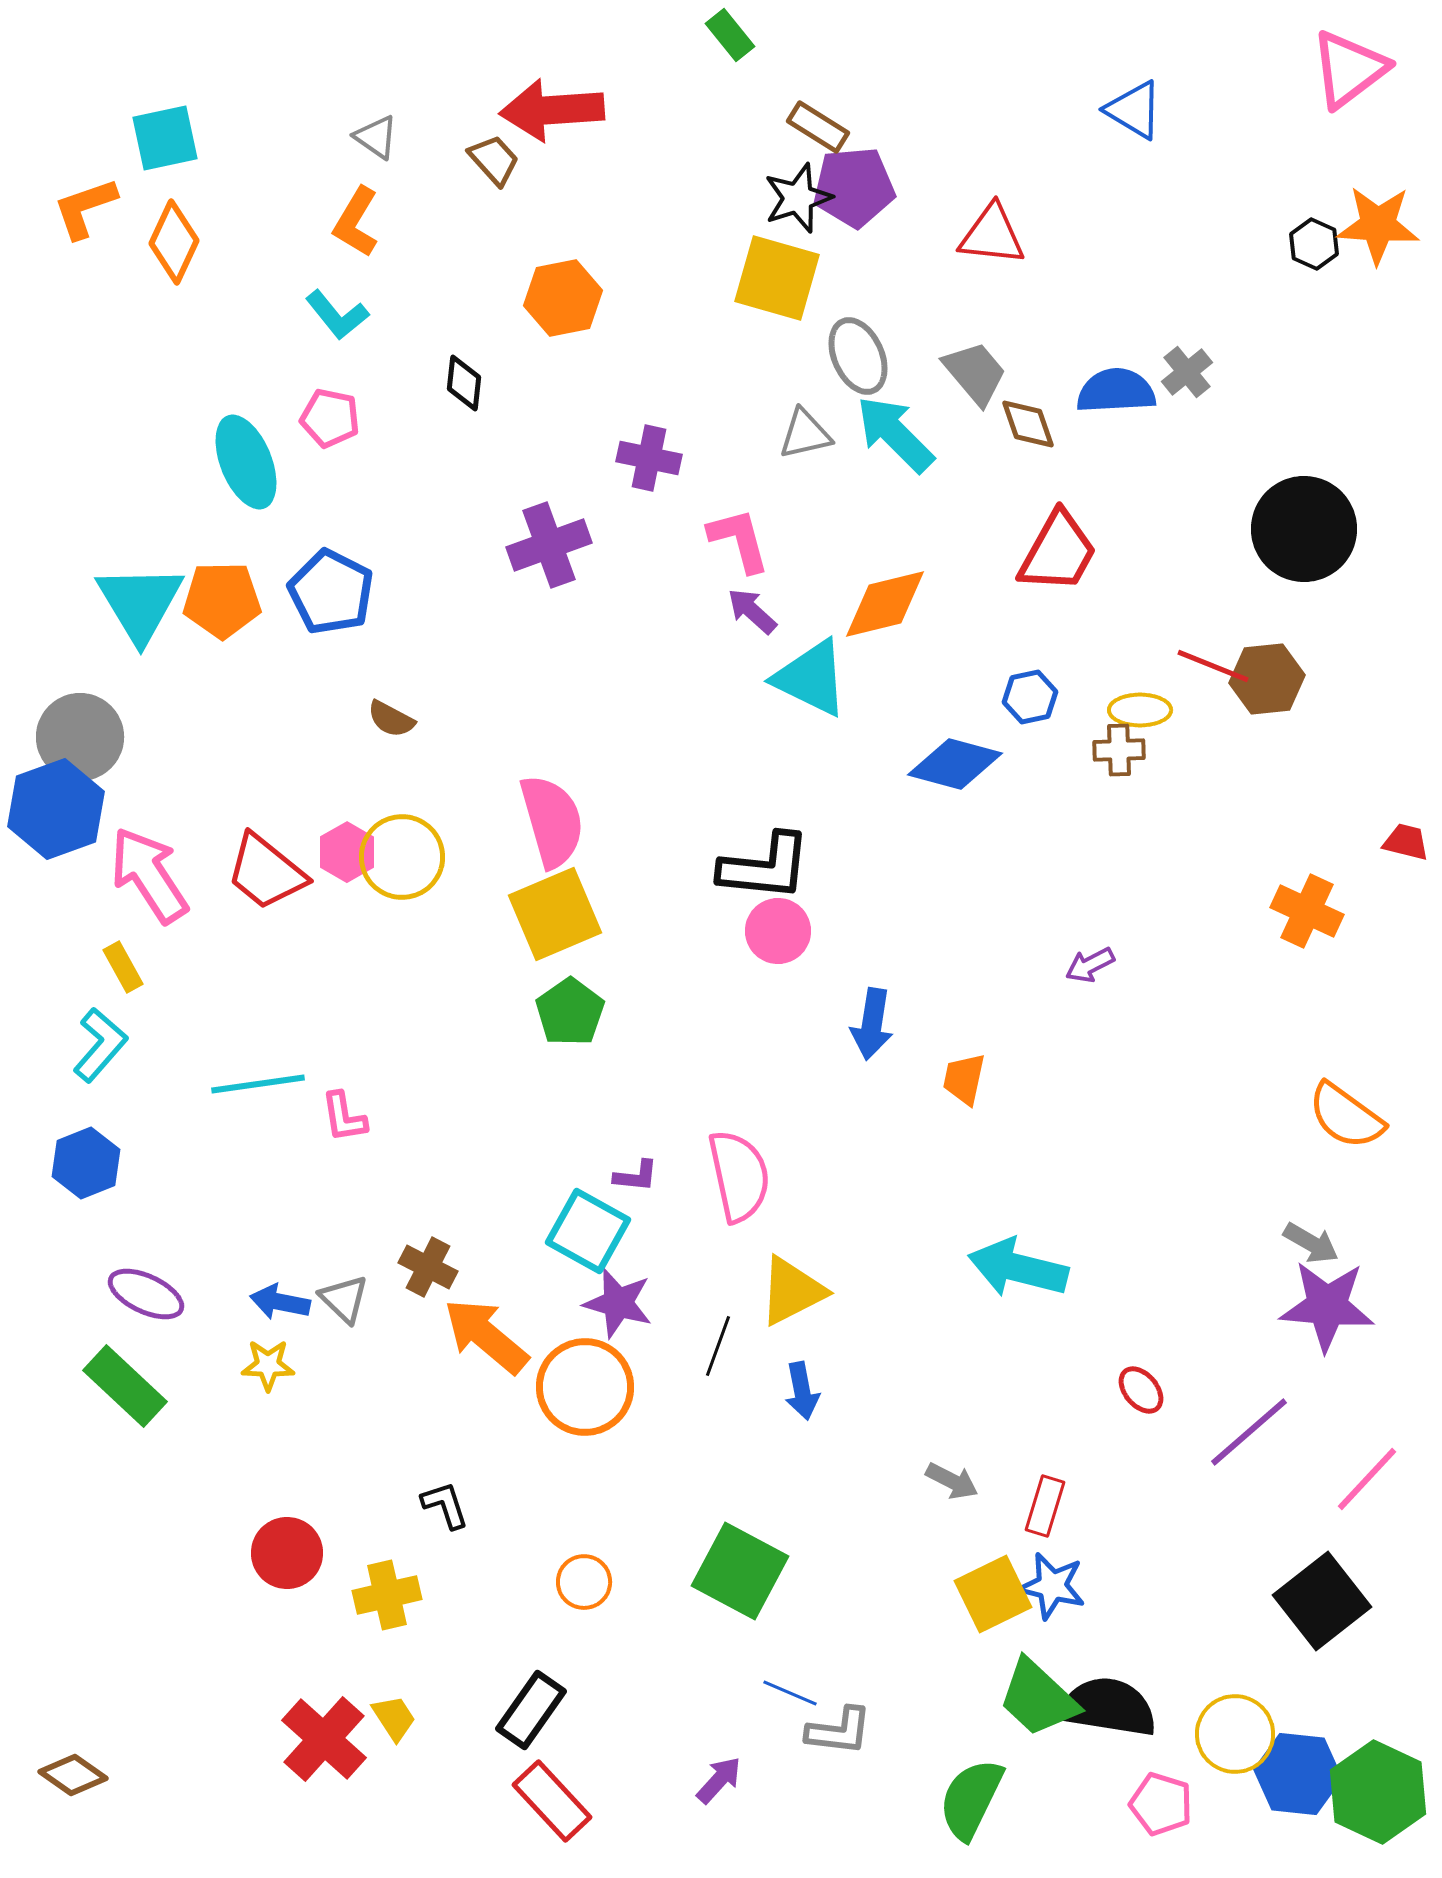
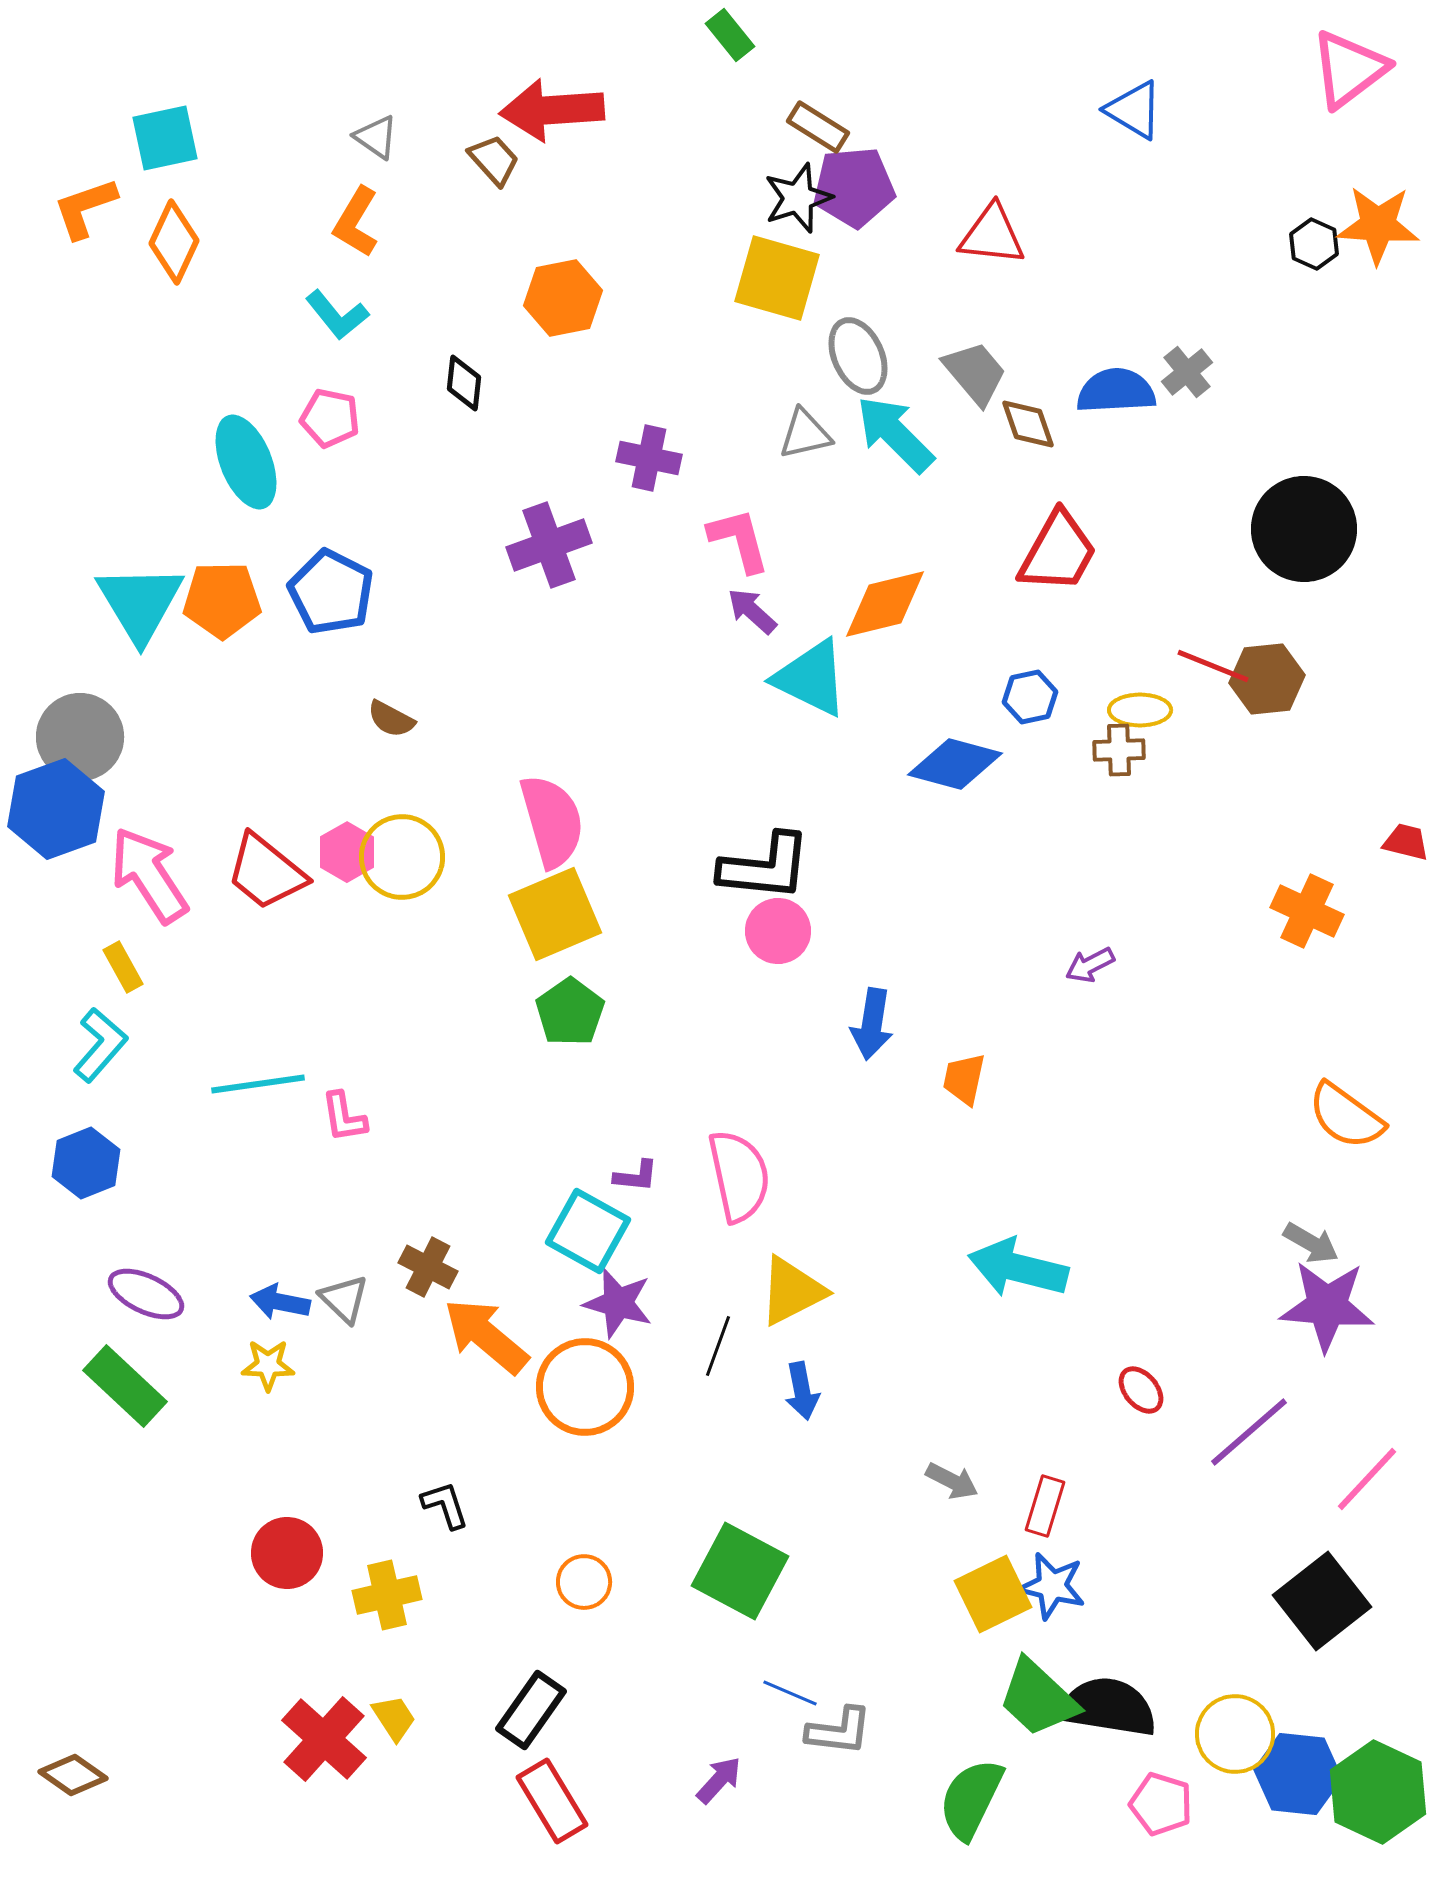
red rectangle at (552, 1801): rotated 12 degrees clockwise
